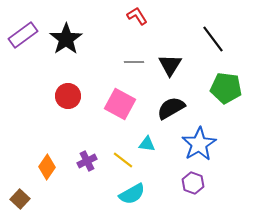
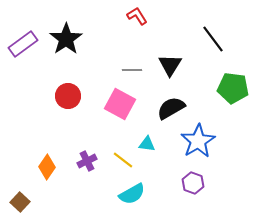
purple rectangle: moved 9 px down
gray line: moved 2 px left, 8 px down
green pentagon: moved 7 px right
blue star: moved 1 px left, 3 px up
brown square: moved 3 px down
